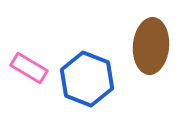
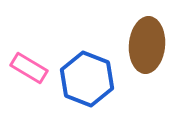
brown ellipse: moved 4 px left, 1 px up
